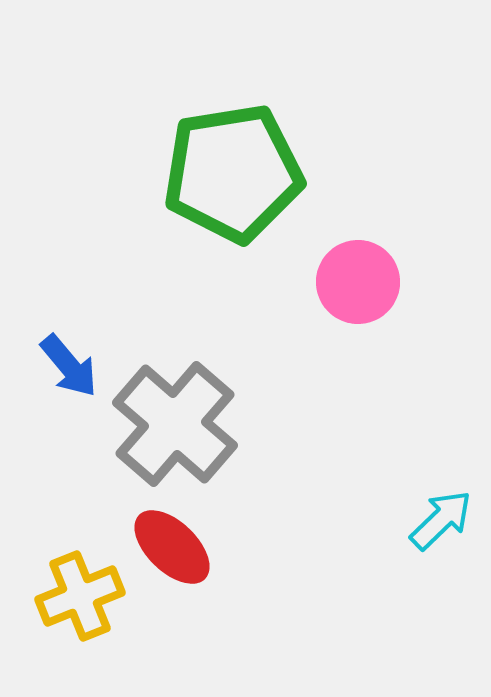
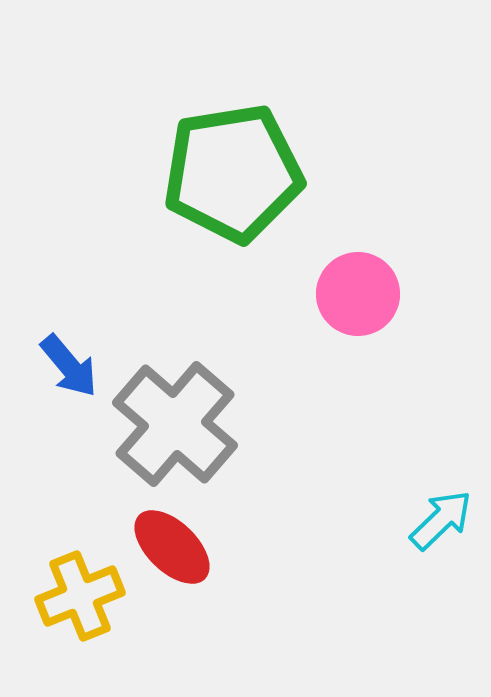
pink circle: moved 12 px down
